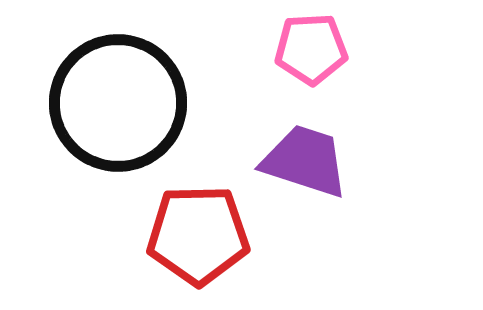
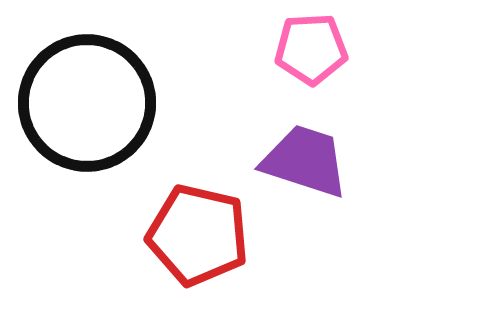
black circle: moved 31 px left
red pentagon: rotated 14 degrees clockwise
